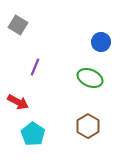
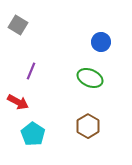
purple line: moved 4 px left, 4 px down
